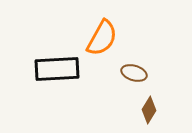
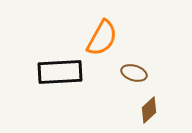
black rectangle: moved 3 px right, 3 px down
brown diamond: rotated 16 degrees clockwise
